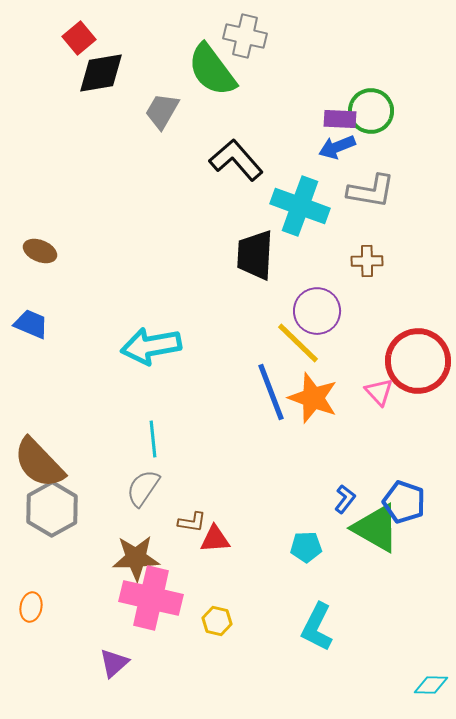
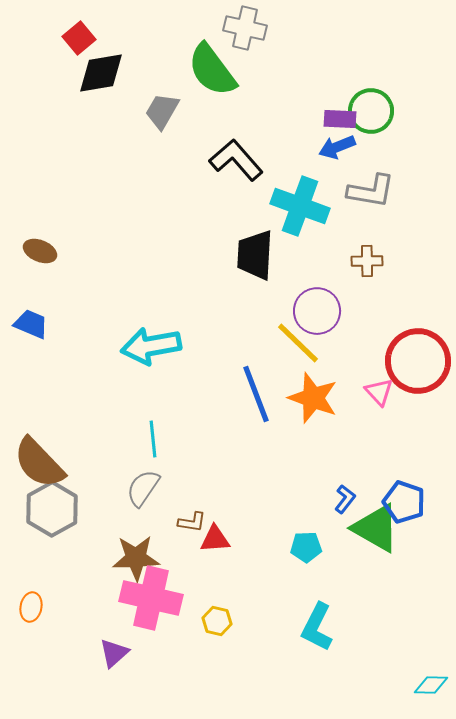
gray cross: moved 8 px up
blue line: moved 15 px left, 2 px down
purple triangle: moved 10 px up
